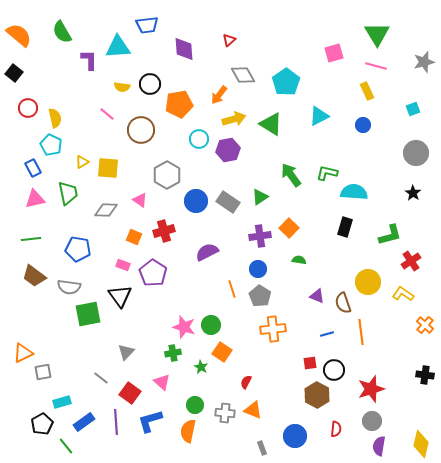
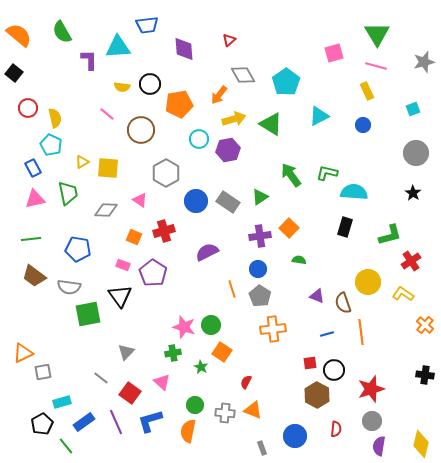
gray hexagon at (167, 175): moved 1 px left, 2 px up
purple line at (116, 422): rotated 20 degrees counterclockwise
